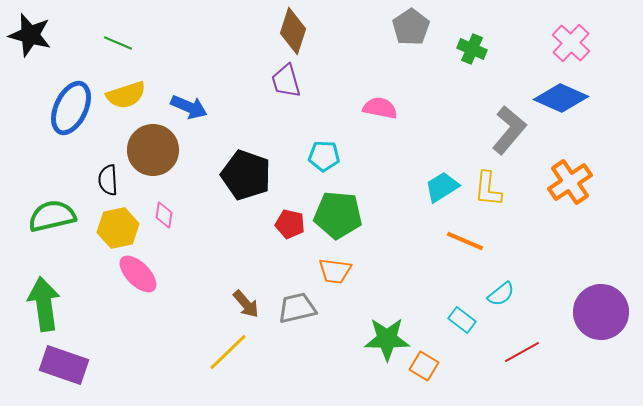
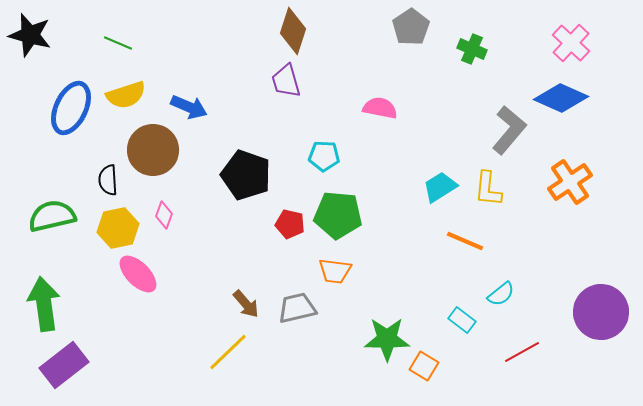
cyan trapezoid: moved 2 px left
pink diamond: rotated 12 degrees clockwise
purple rectangle: rotated 57 degrees counterclockwise
